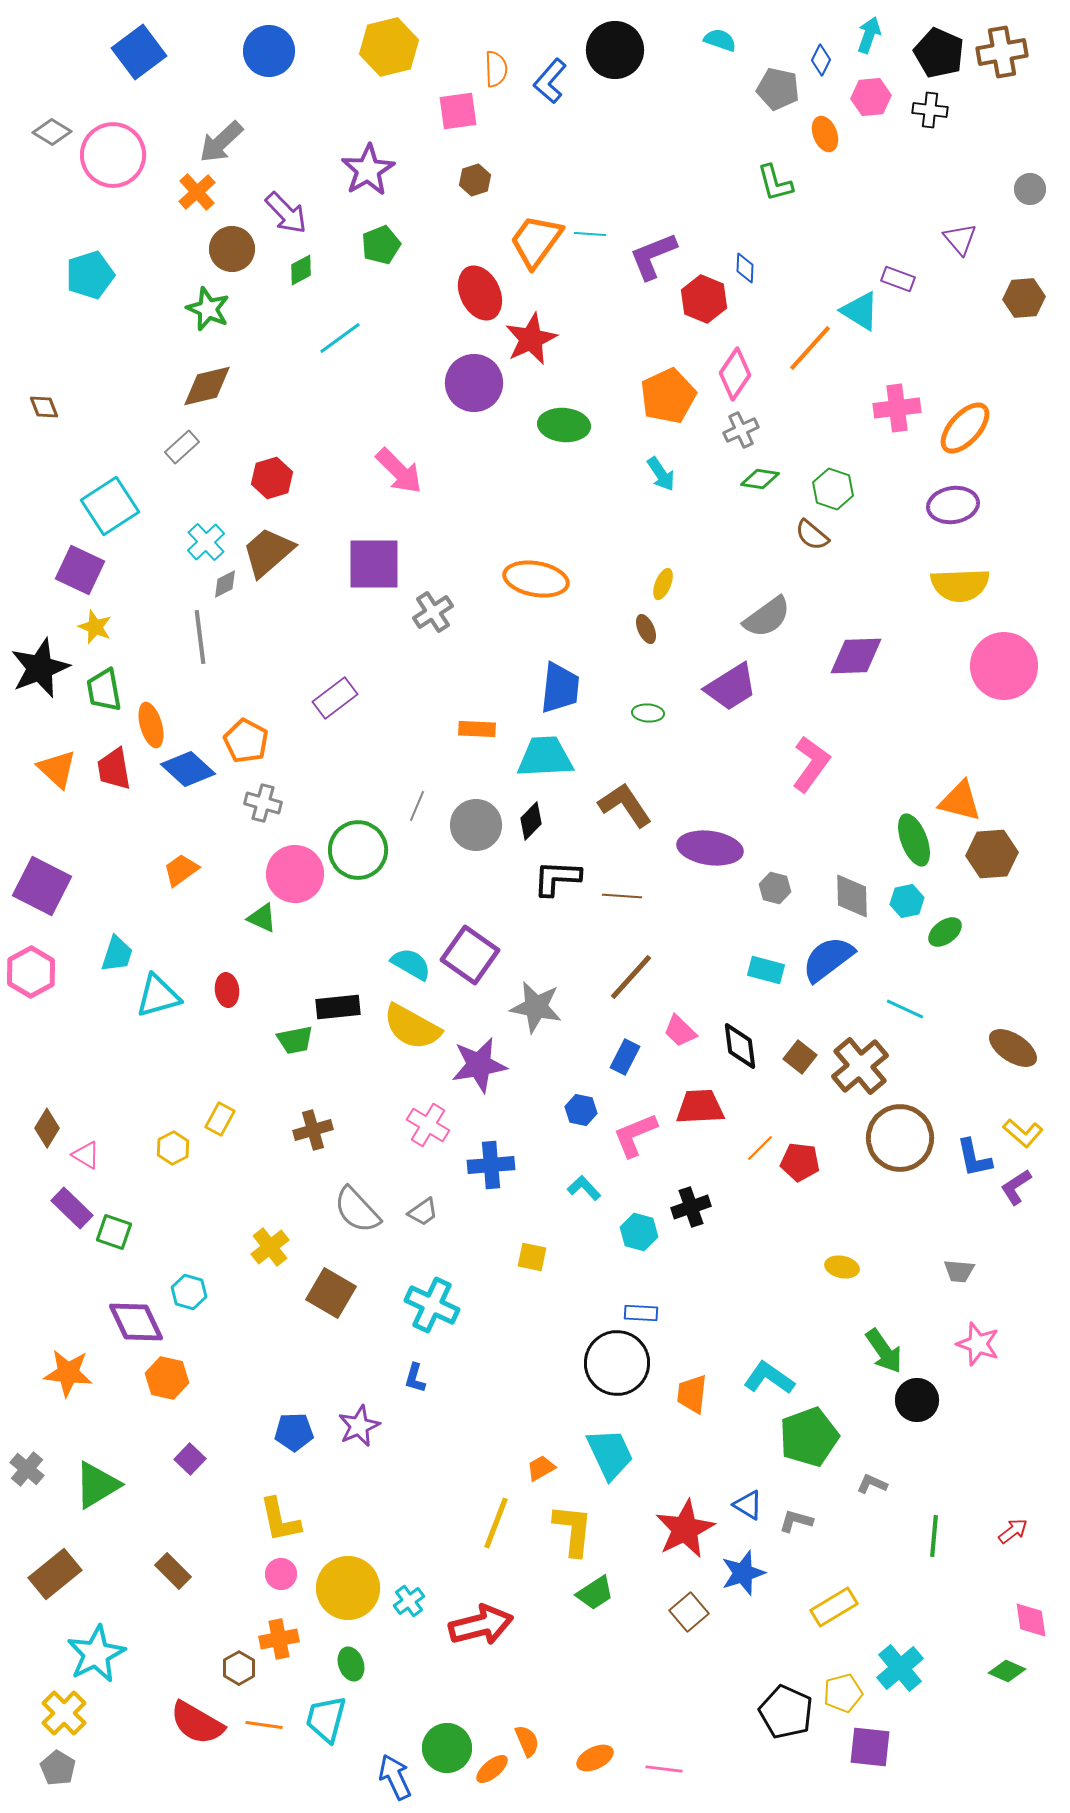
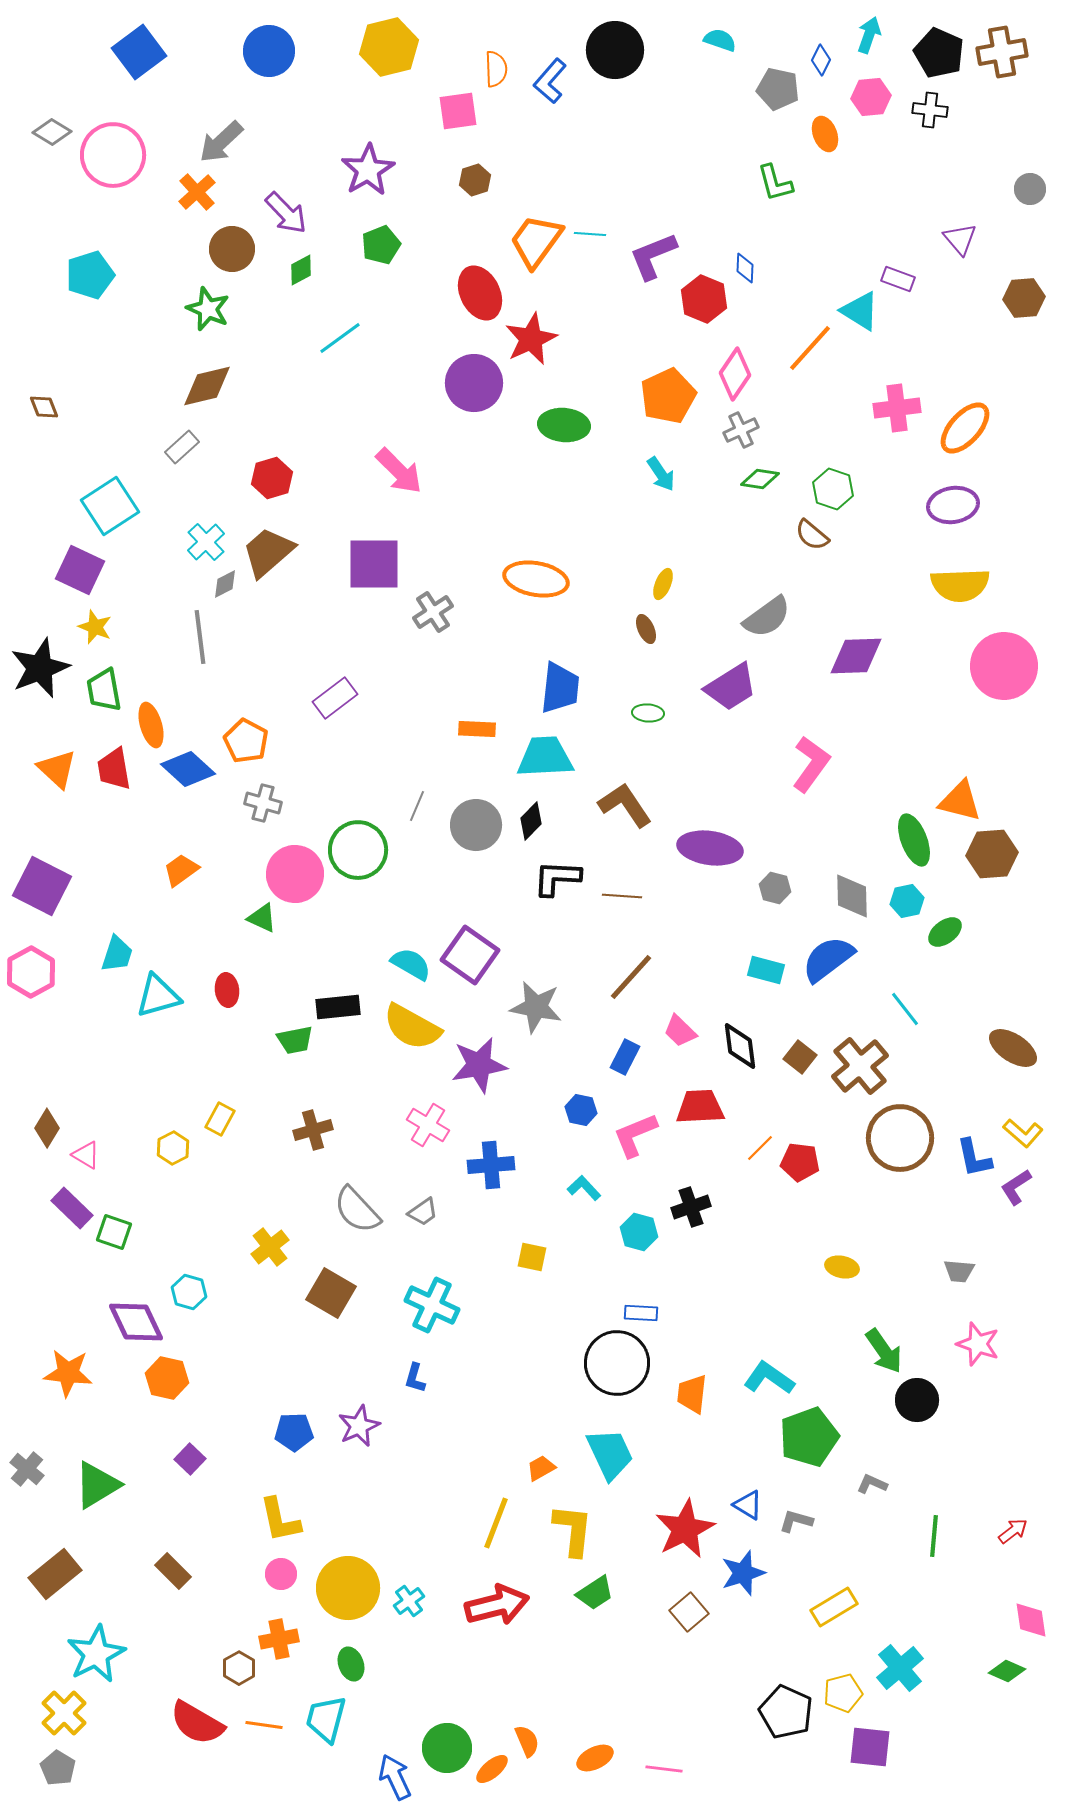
cyan line at (905, 1009): rotated 27 degrees clockwise
red arrow at (481, 1625): moved 16 px right, 20 px up
